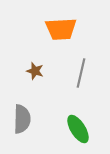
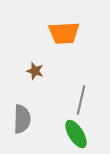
orange trapezoid: moved 3 px right, 4 px down
gray line: moved 27 px down
green ellipse: moved 2 px left, 5 px down
